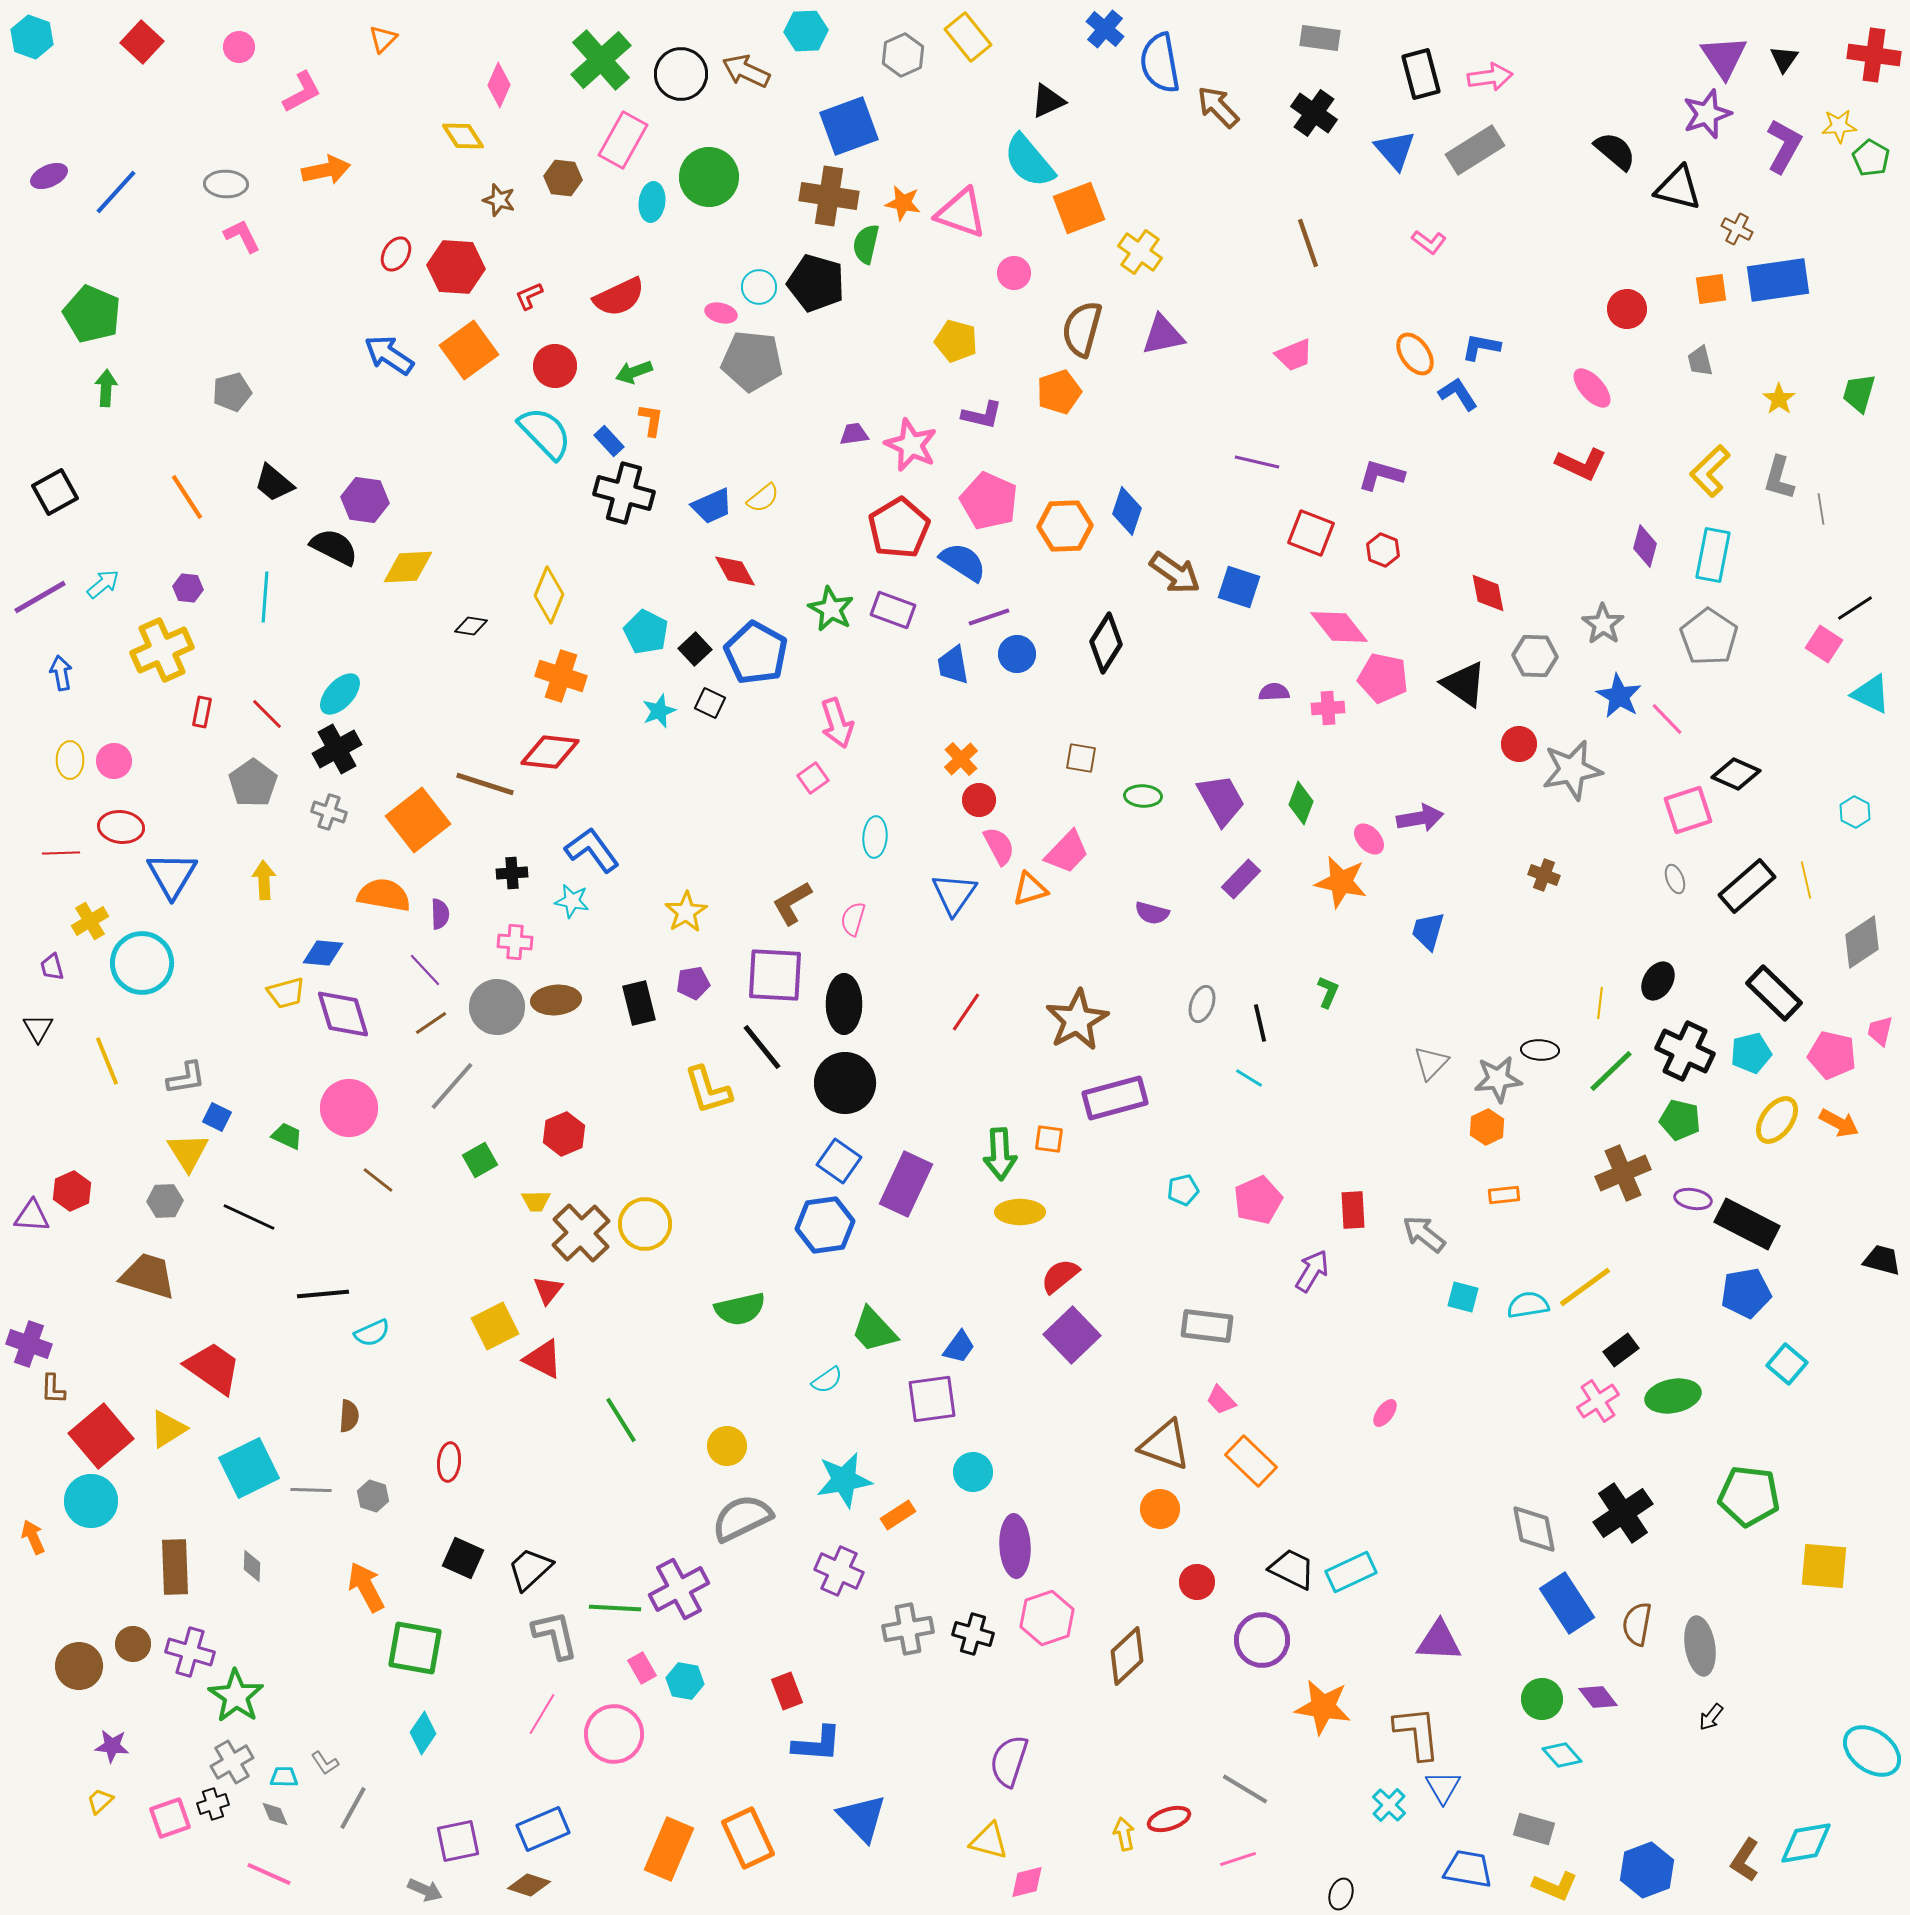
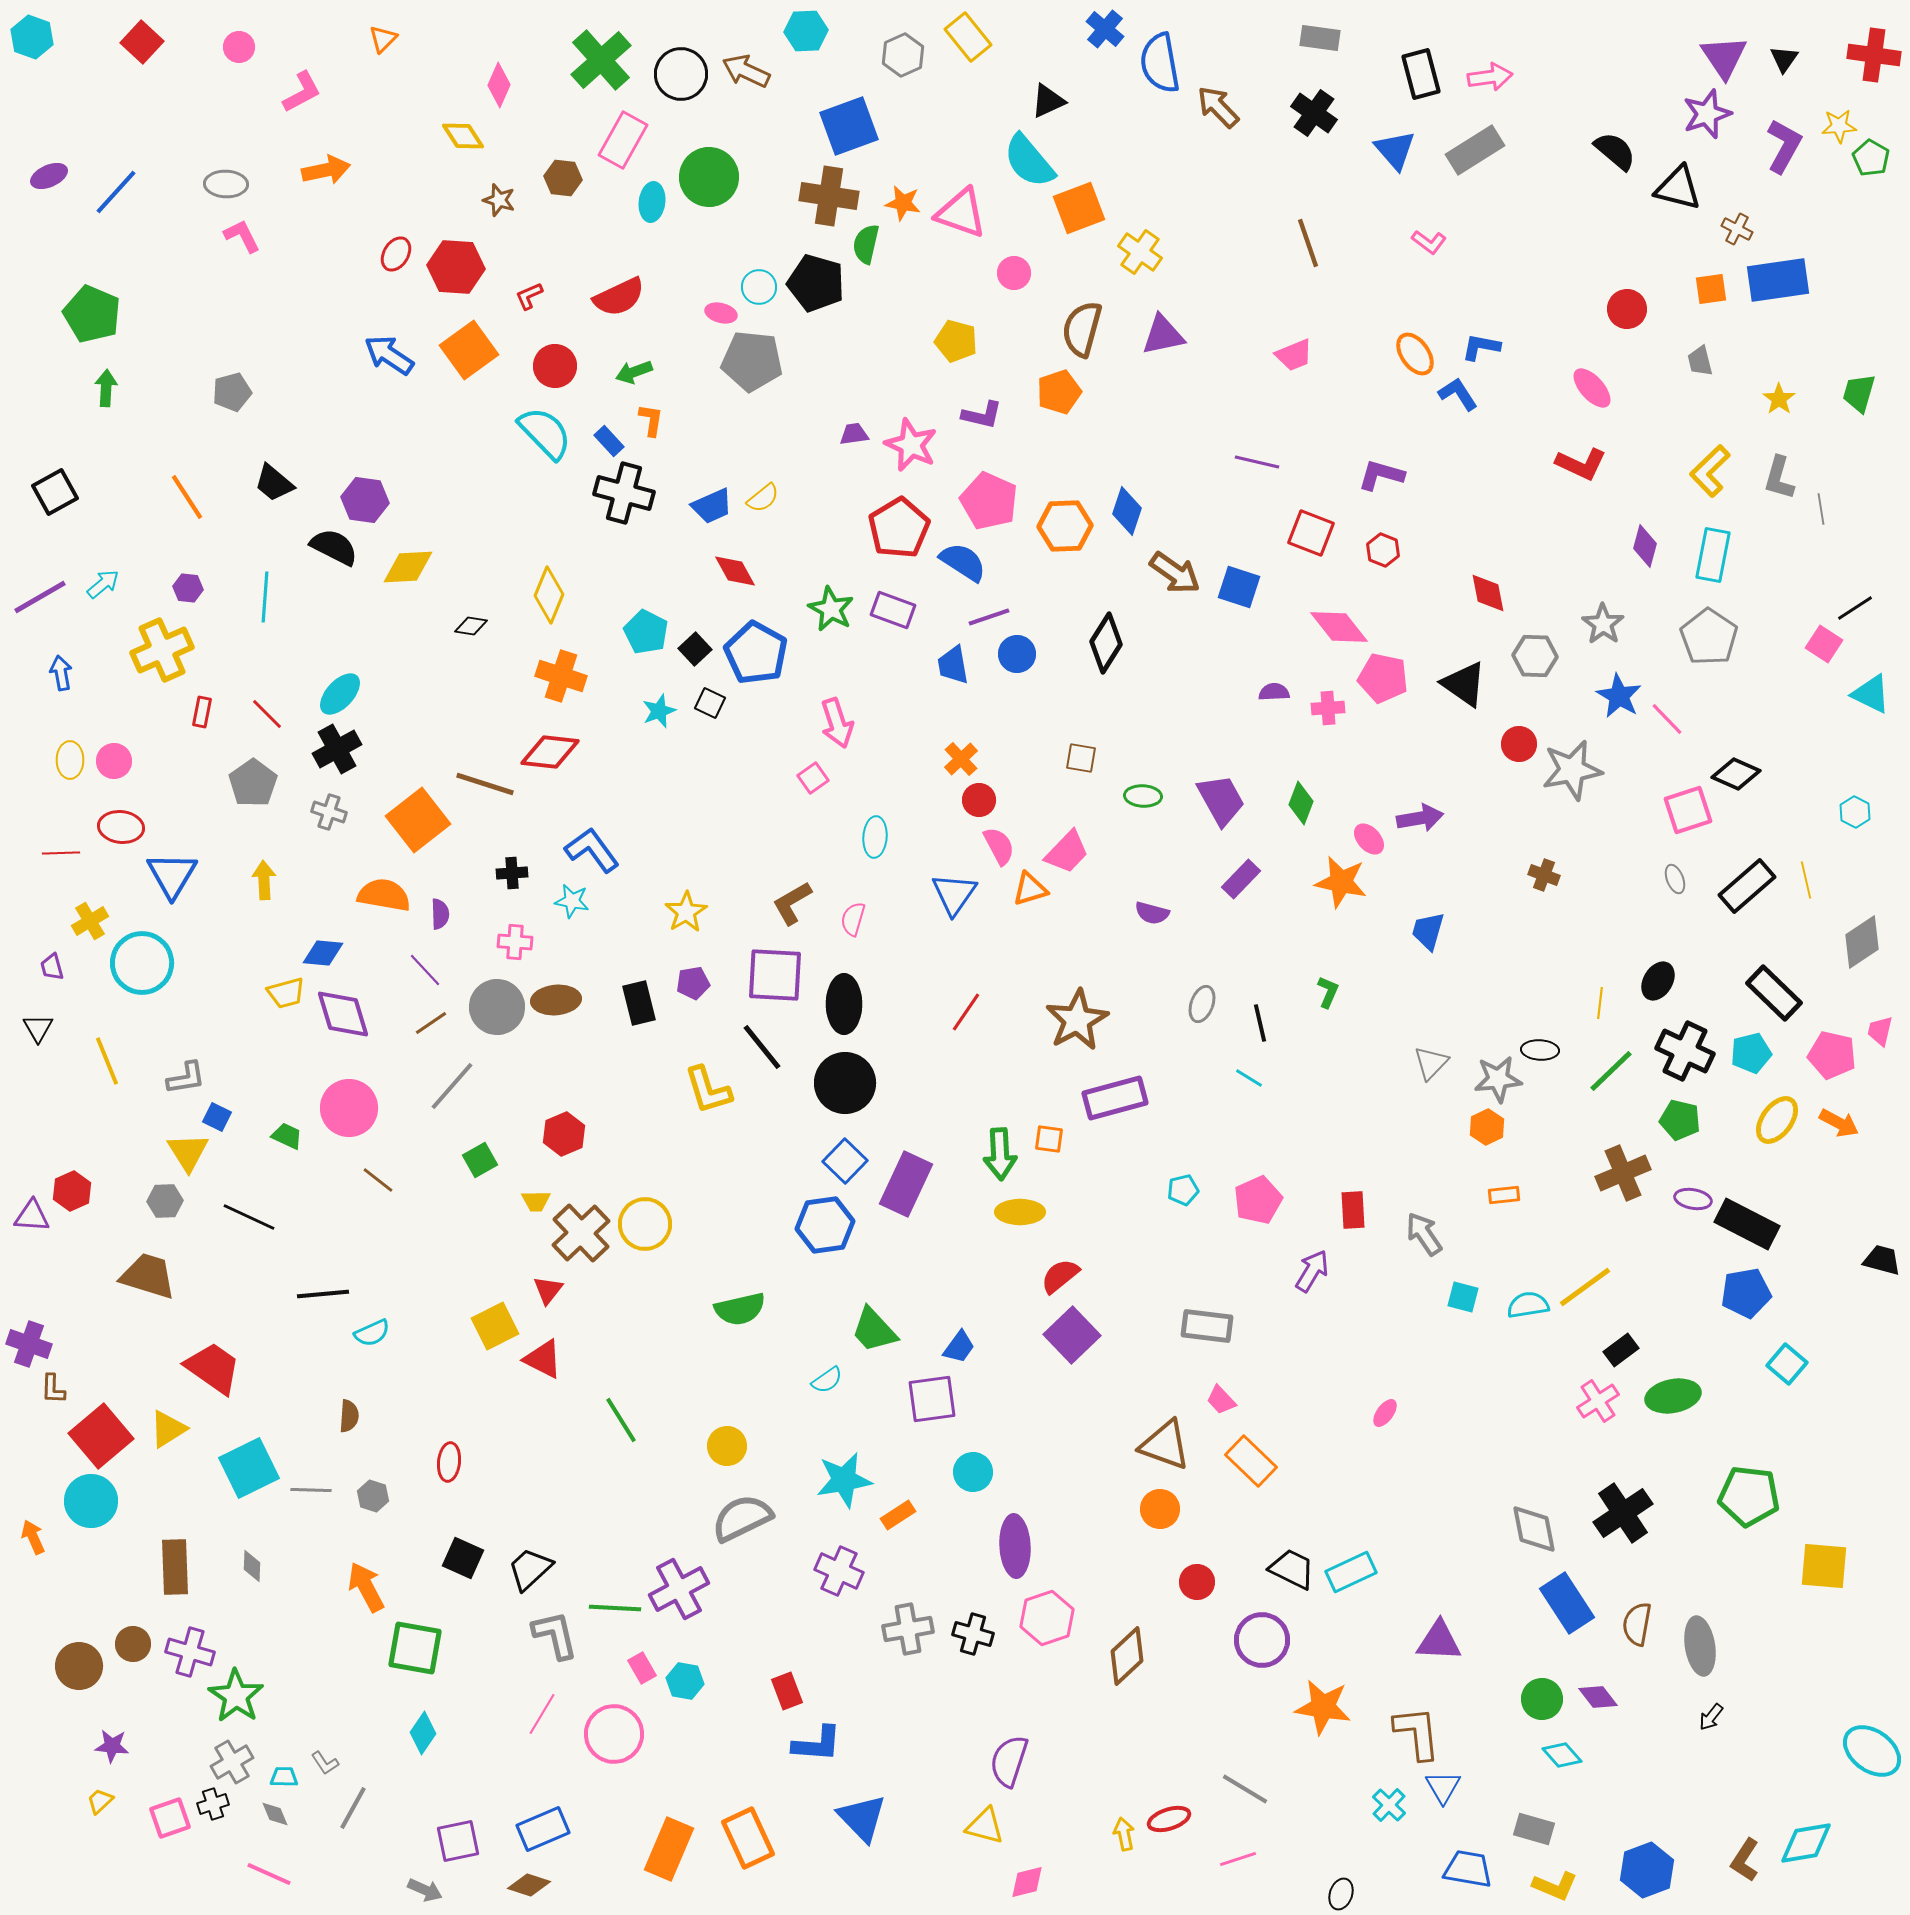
blue square at (839, 1161): moved 6 px right; rotated 9 degrees clockwise
gray arrow at (1424, 1234): rotated 18 degrees clockwise
yellow triangle at (989, 1841): moved 4 px left, 15 px up
